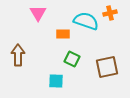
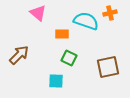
pink triangle: rotated 18 degrees counterclockwise
orange rectangle: moved 1 px left
brown arrow: moved 1 px right; rotated 45 degrees clockwise
green square: moved 3 px left, 1 px up
brown square: moved 1 px right
